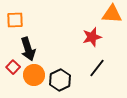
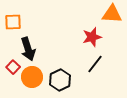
orange square: moved 2 px left, 2 px down
black line: moved 2 px left, 4 px up
orange circle: moved 2 px left, 2 px down
